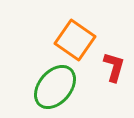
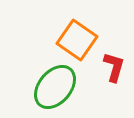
orange square: moved 2 px right
